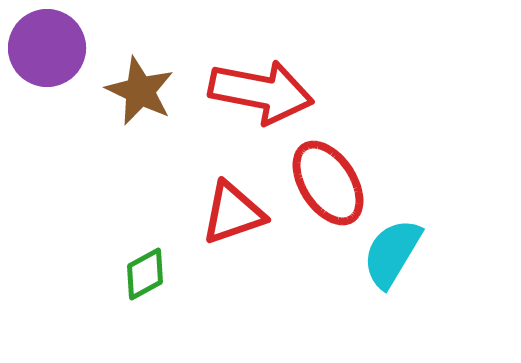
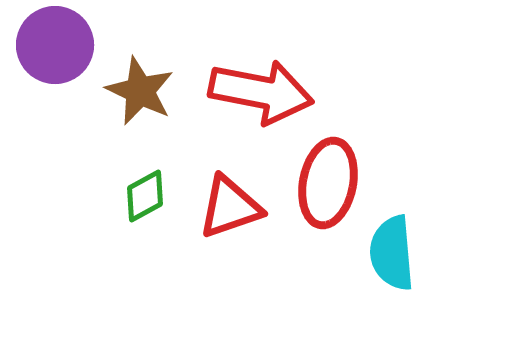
purple circle: moved 8 px right, 3 px up
red ellipse: rotated 44 degrees clockwise
red triangle: moved 3 px left, 6 px up
cyan semicircle: rotated 36 degrees counterclockwise
green diamond: moved 78 px up
